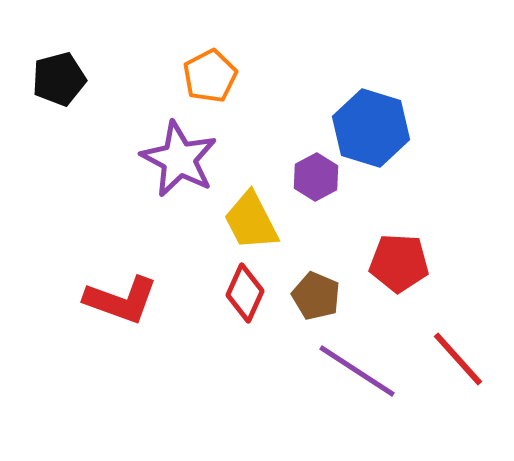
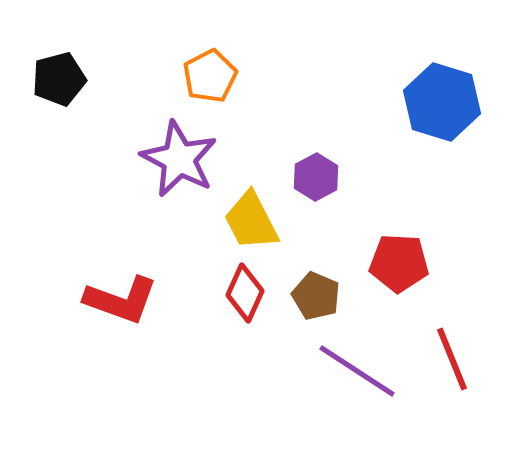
blue hexagon: moved 71 px right, 26 px up
red line: moved 6 px left; rotated 20 degrees clockwise
